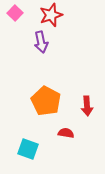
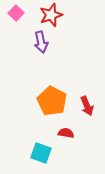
pink square: moved 1 px right
orange pentagon: moved 6 px right
red arrow: rotated 18 degrees counterclockwise
cyan square: moved 13 px right, 4 px down
